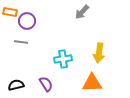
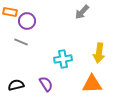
gray line: rotated 16 degrees clockwise
orange triangle: moved 1 px down
